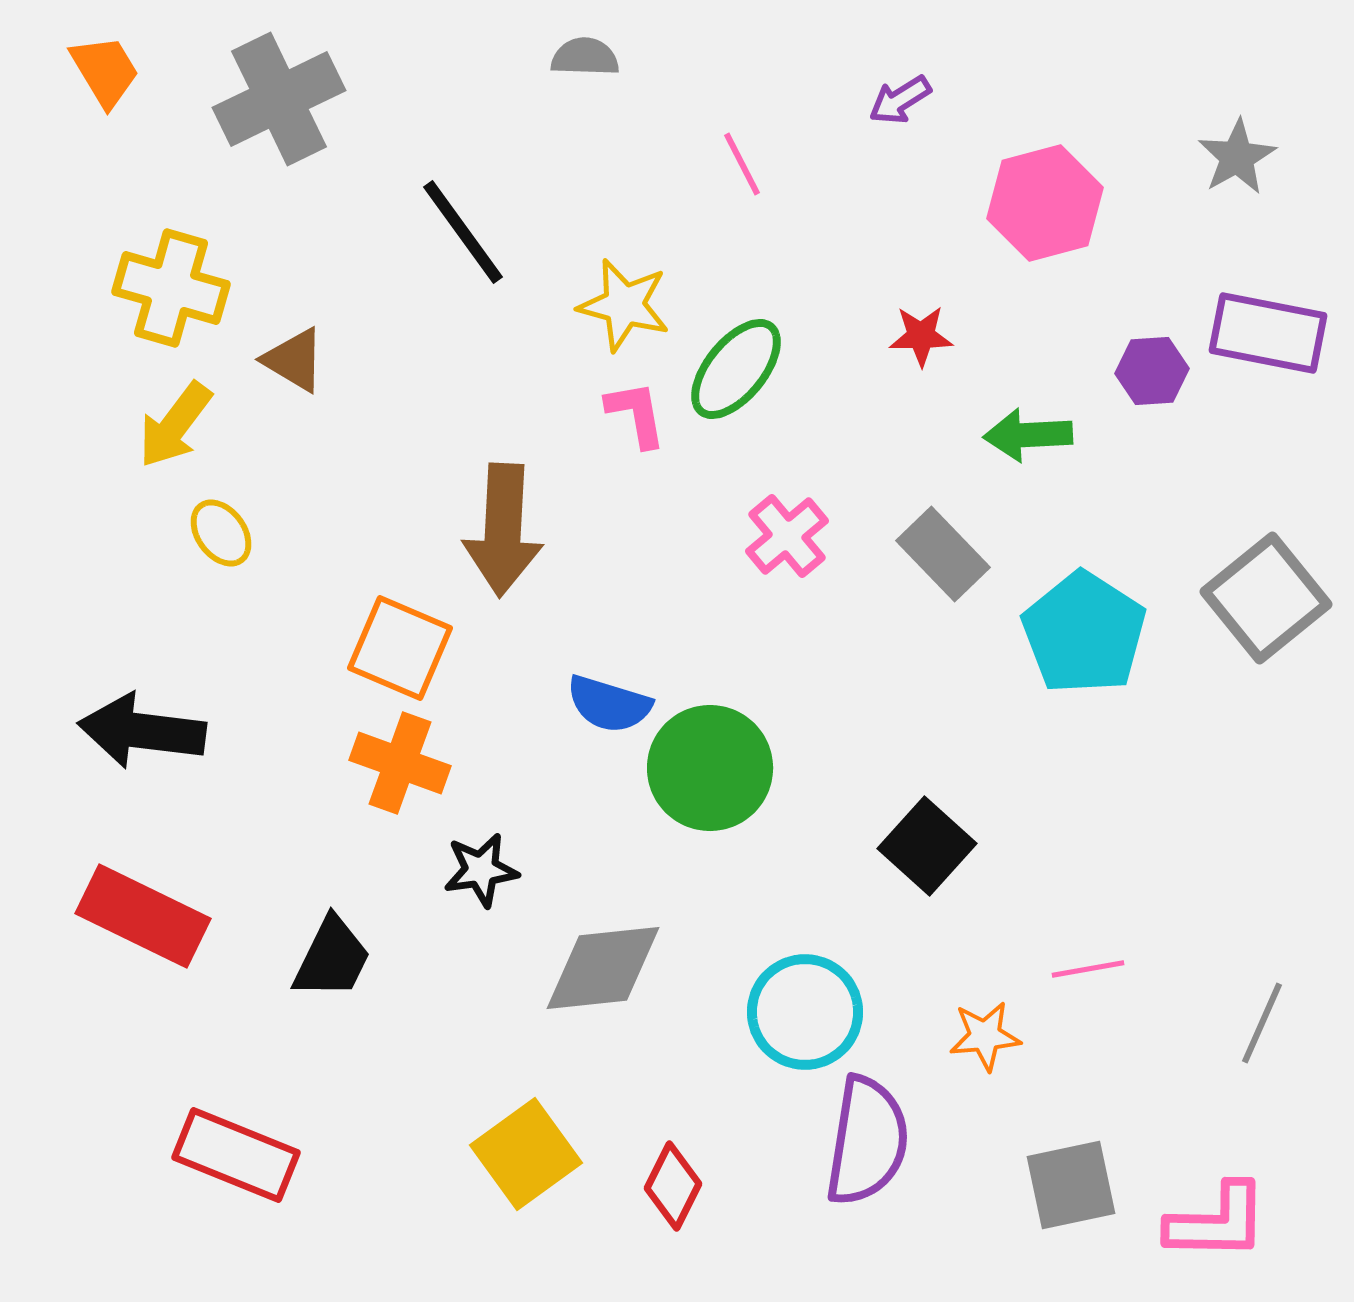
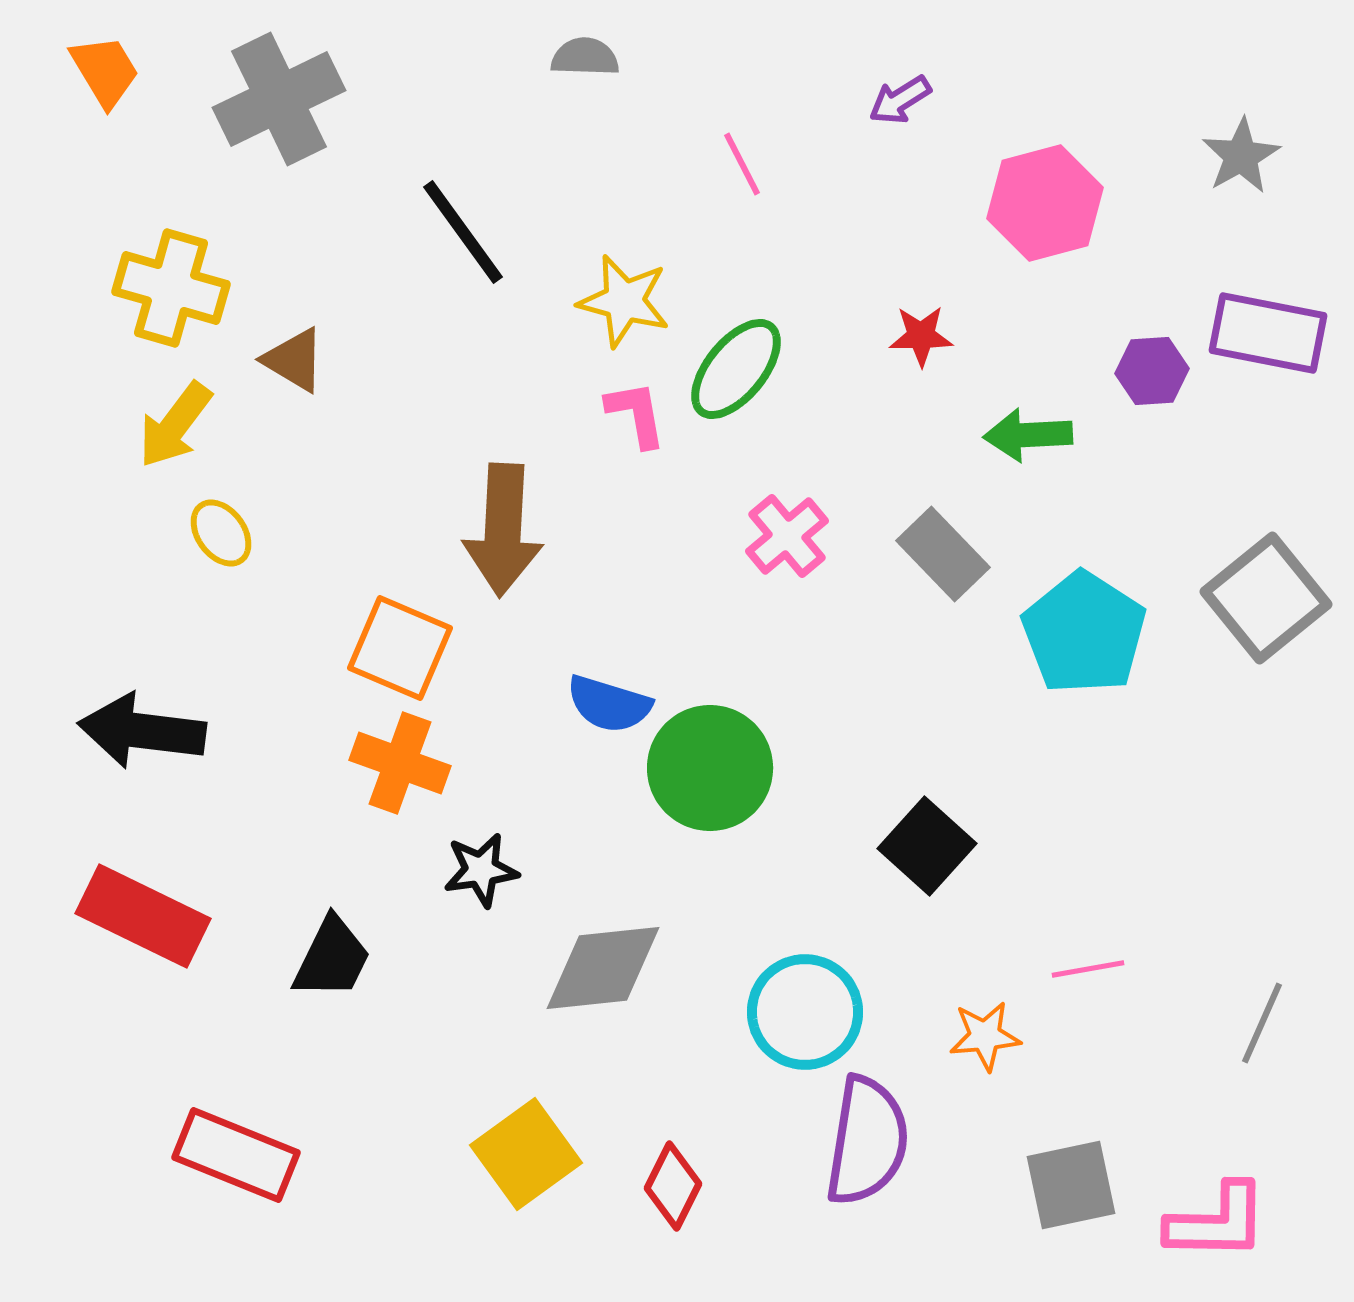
gray star at (1237, 157): moved 4 px right, 1 px up
yellow star at (624, 305): moved 4 px up
